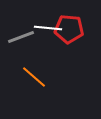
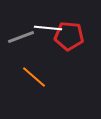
red pentagon: moved 7 px down
